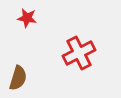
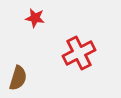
red star: moved 8 px right
